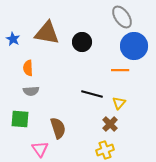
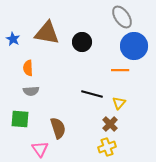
yellow cross: moved 2 px right, 3 px up
